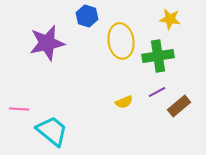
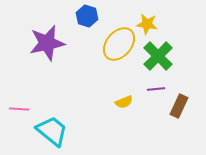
yellow star: moved 23 px left, 5 px down
yellow ellipse: moved 2 px left, 3 px down; rotated 48 degrees clockwise
green cross: rotated 36 degrees counterclockwise
purple line: moved 1 px left, 3 px up; rotated 24 degrees clockwise
brown rectangle: rotated 25 degrees counterclockwise
